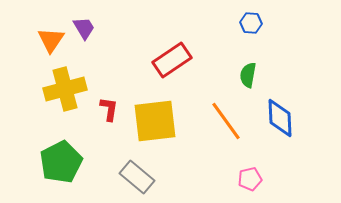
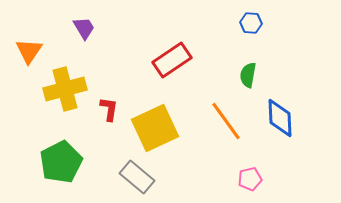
orange triangle: moved 22 px left, 11 px down
yellow square: moved 7 px down; rotated 18 degrees counterclockwise
